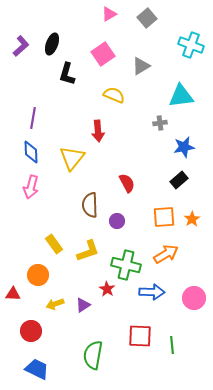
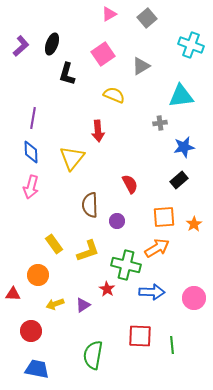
red semicircle: moved 3 px right, 1 px down
orange star: moved 2 px right, 5 px down
orange arrow: moved 9 px left, 6 px up
blue trapezoid: rotated 15 degrees counterclockwise
